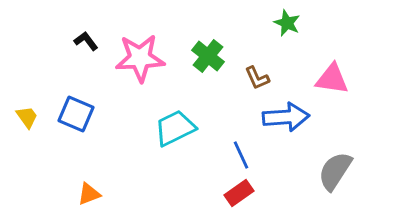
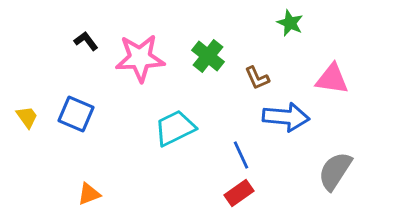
green star: moved 3 px right
blue arrow: rotated 9 degrees clockwise
